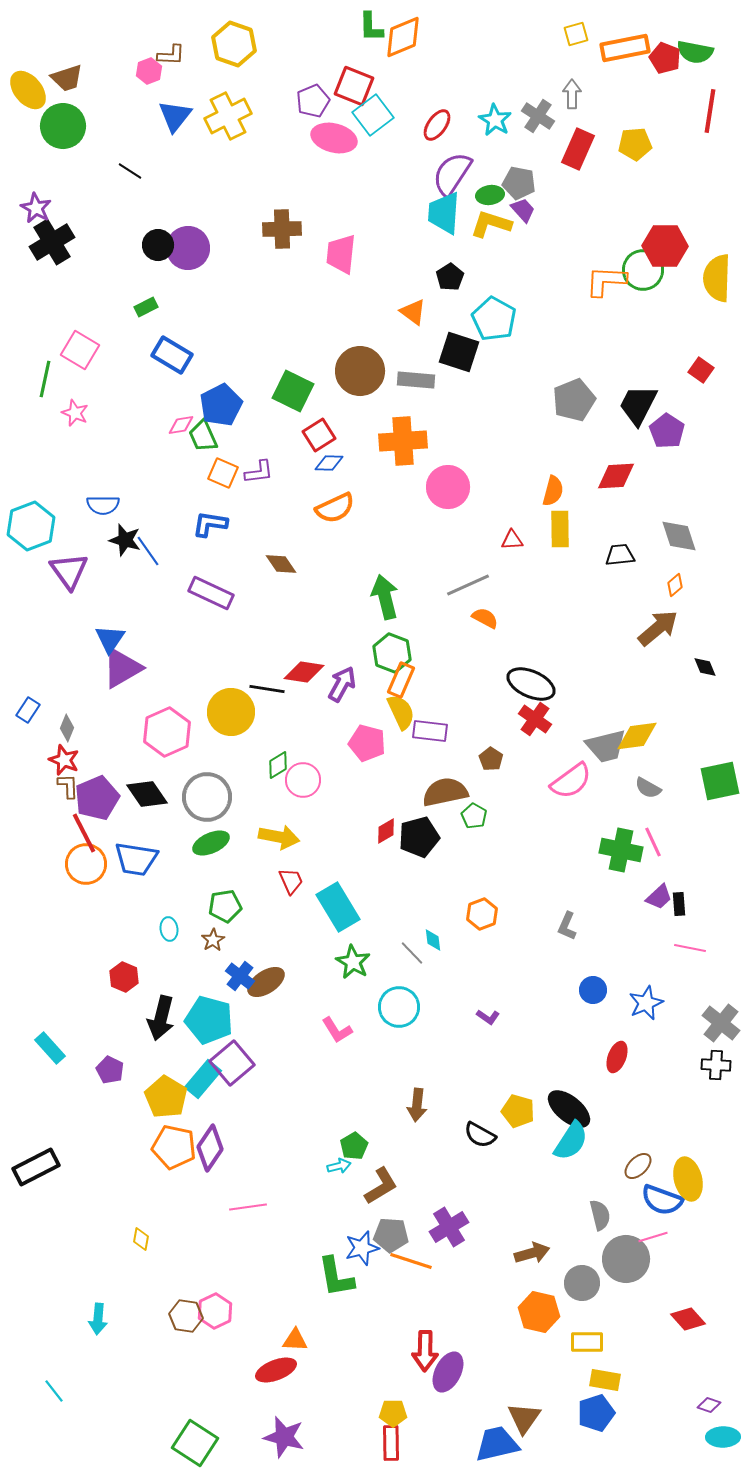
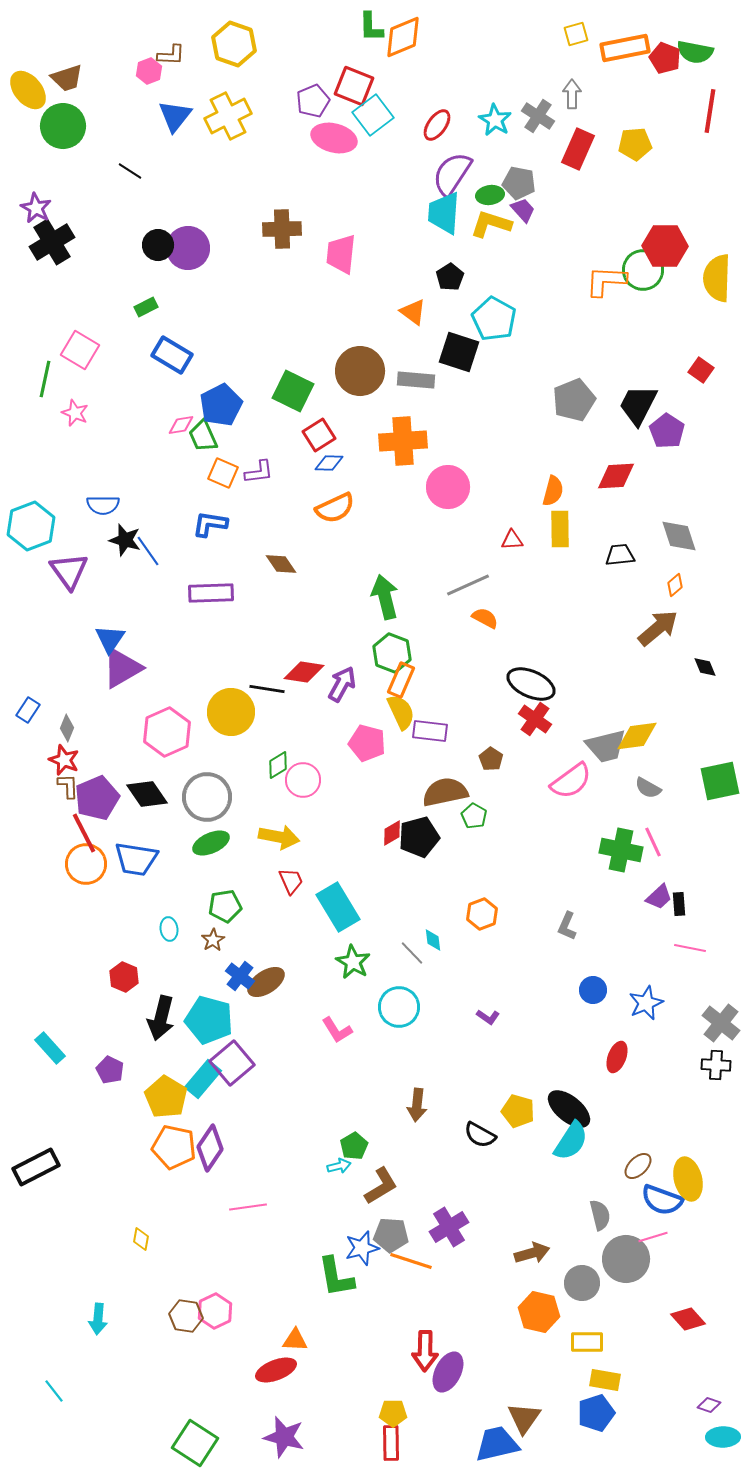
purple rectangle at (211, 593): rotated 27 degrees counterclockwise
red diamond at (386, 831): moved 6 px right, 2 px down
